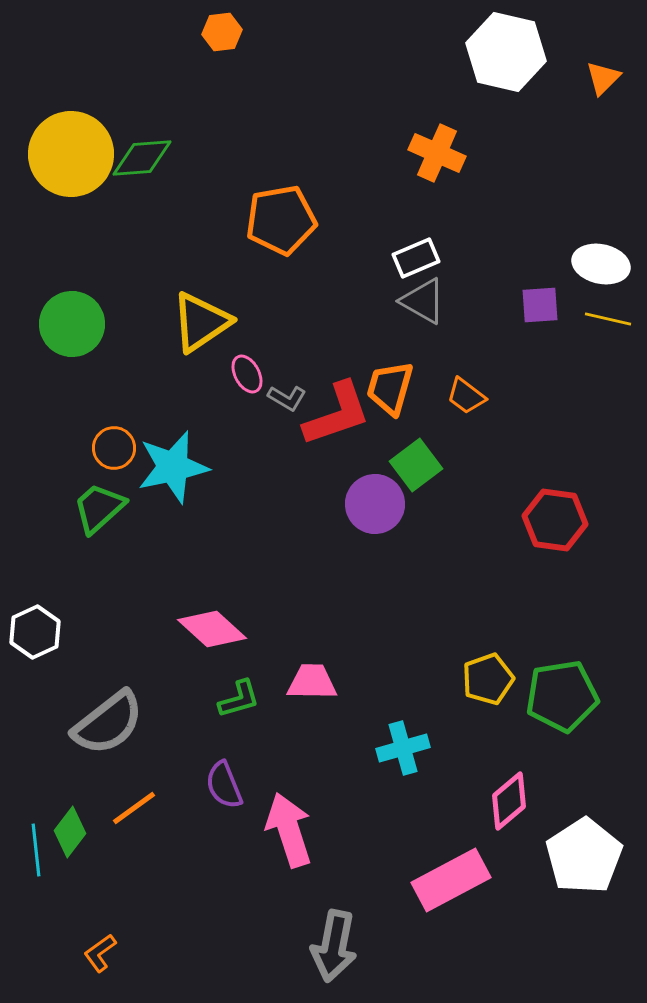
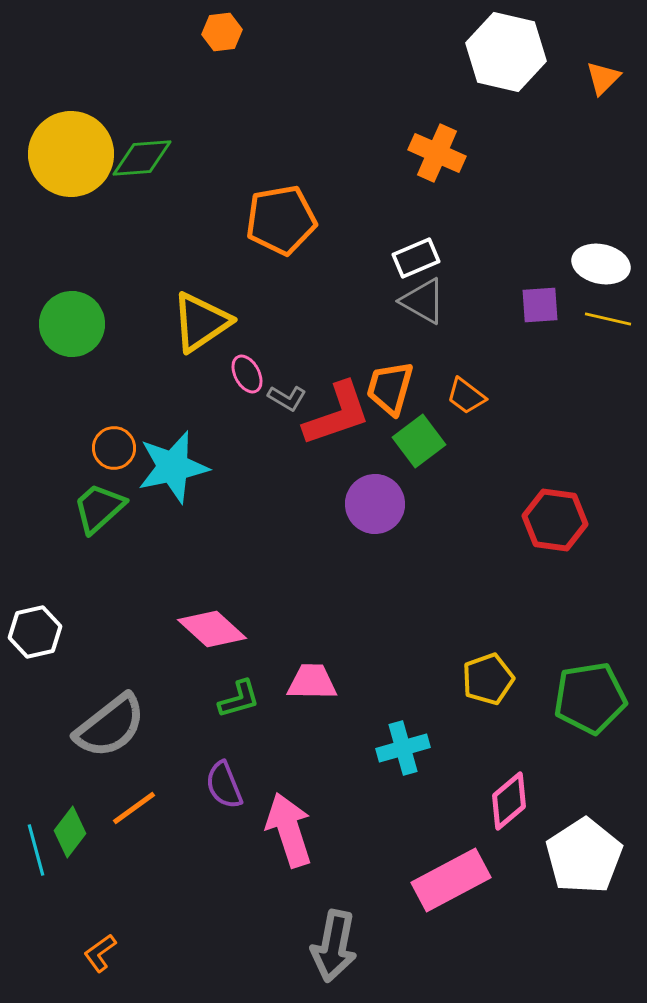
green square at (416, 465): moved 3 px right, 24 px up
white hexagon at (35, 632): rotated 12 degrees clockwise
green pentagon at (562, 696): moved 28 px right, 2 px down
gray semicircle at (108, 723): moved 2 px right, 3 px down
cyan line at (36, 850): rotated 9 degrees counterclockwise
